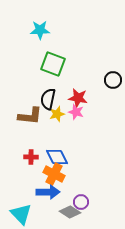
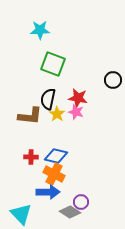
yellow star: rotated 21 degrees counterclockwise
blue diamond: moved 1 px left, 1 px up; rotated 50 degrees counterclockwise
